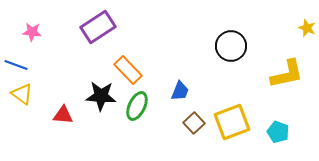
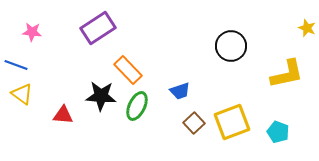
purple rectangle: moved 1 px down
blue trapezoid: rotated 50 degrees clockwise
